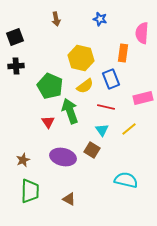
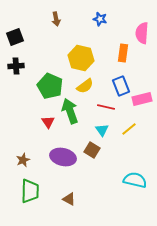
blue rectangle: moved 10 px right, 7 px down
pink rectangle: moved 1 px left, 1 px down
cyan semicircle: moved 9 px right
